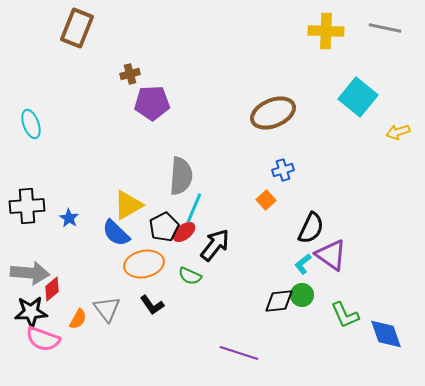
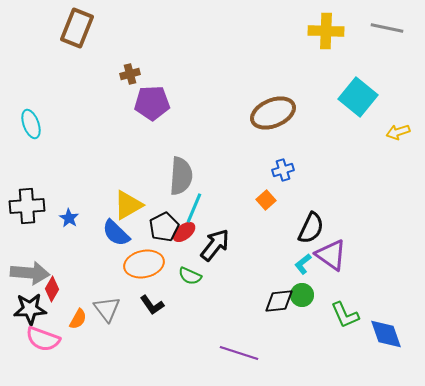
gray line: moved 2 px right
red diamond: rotated 20 degrees counterclockwise
black star: moved 1 px left, 3 px up
